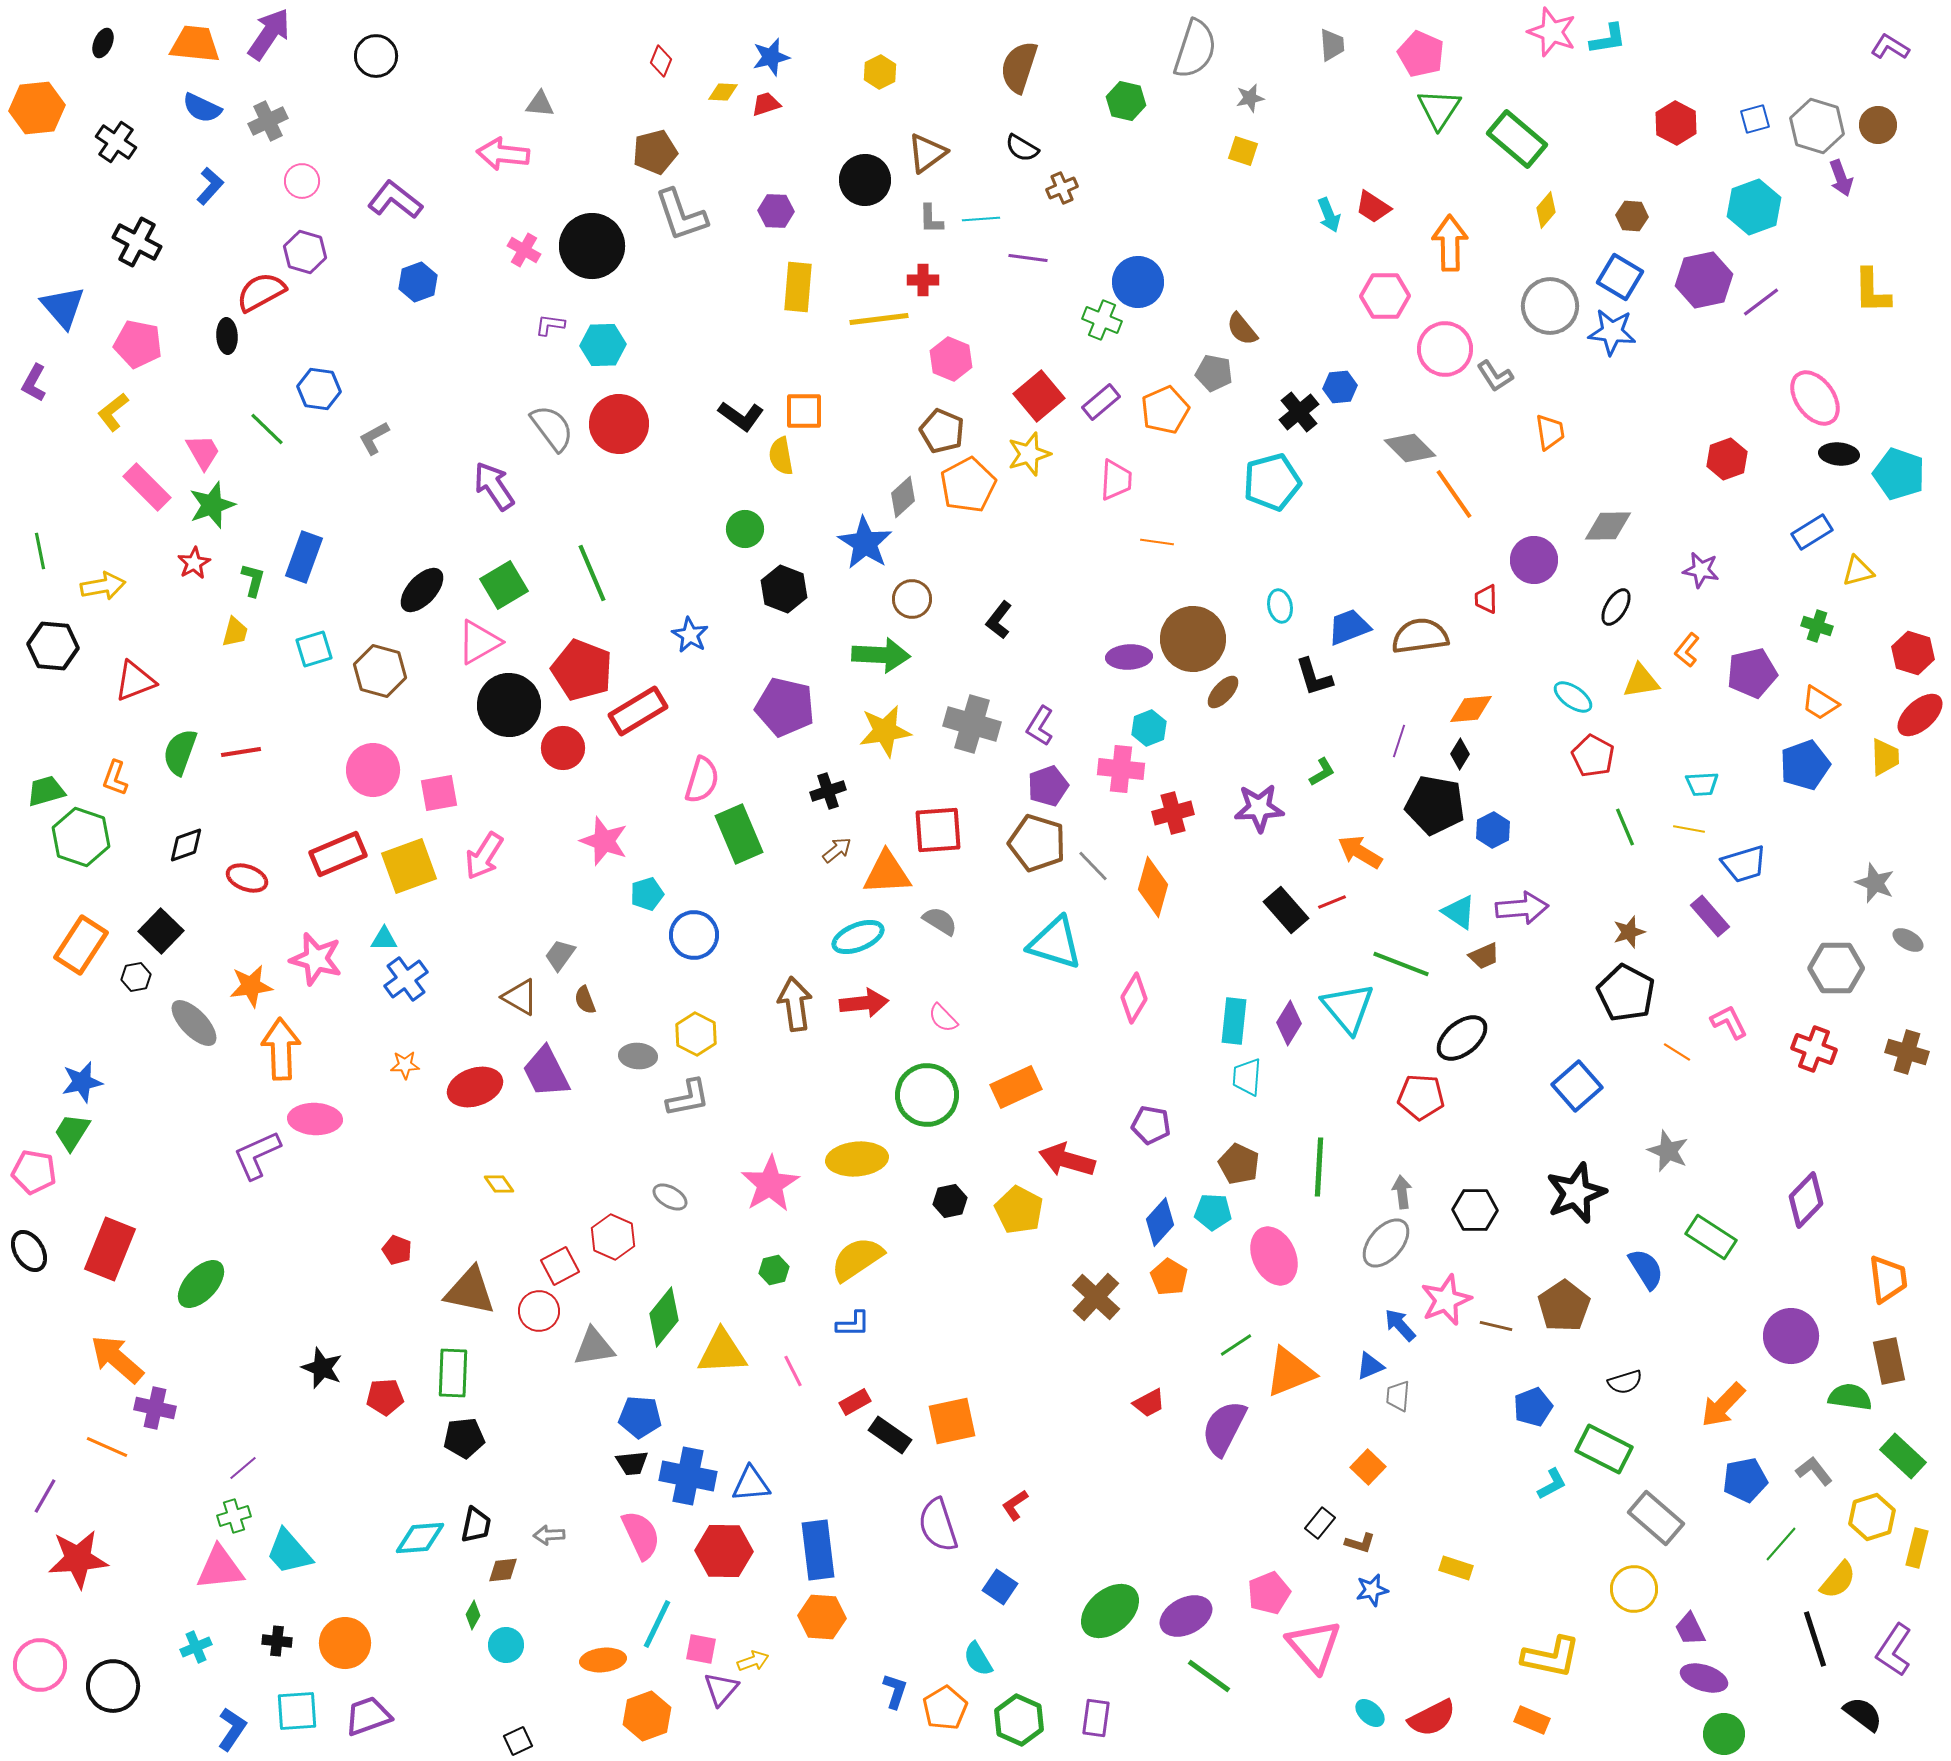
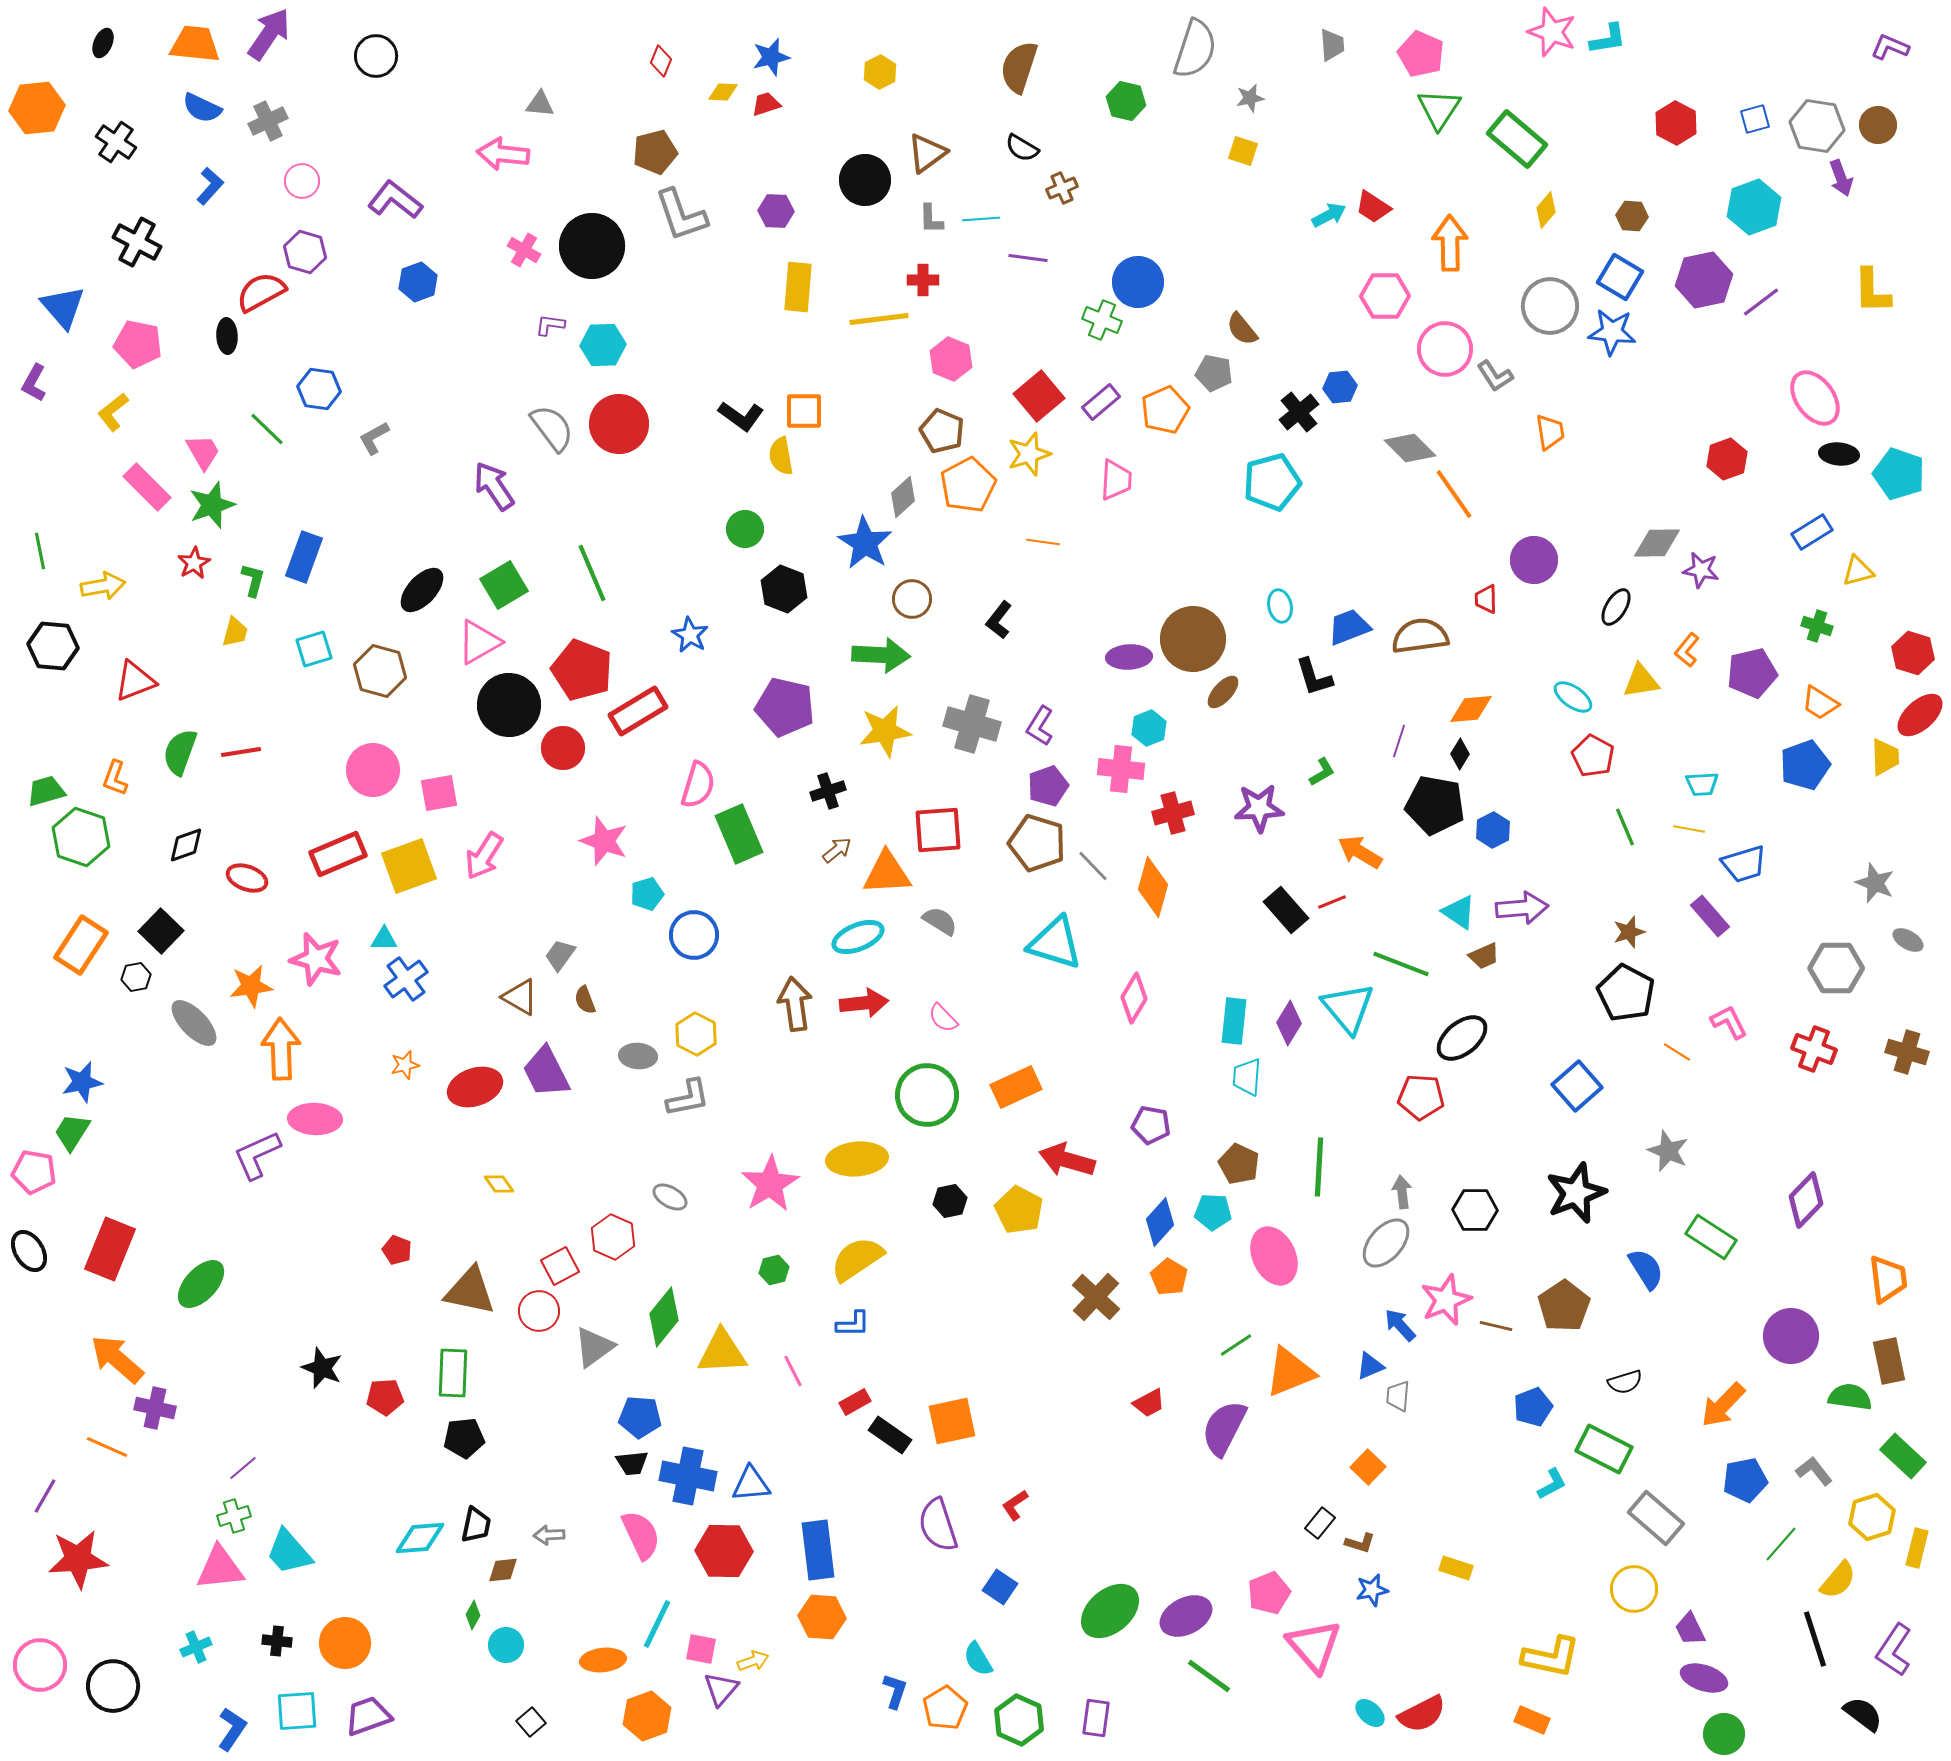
purple L-shape at (1890, 47): rotated 9 degrees counterclockwise
gray hexagon at (1817, 126): rotated 8 degrees counterclockwise
cyan arrow at (1329, 215): rotated 96 degrees counterclockwise
gray diamond at (1608, 526): moved 49 px right, 17 px down
orange line at (1157, 542): moved 114 px left
pink semicircle at (702, 780): moved 4 px left, 5 px down
orange star at (405, 1065): rotated 12 degrees counterclockwise
gray triangle at (594, 1347): rotated 27 degrees counterclockwise
red semicircle at (1432, 1718): moved 10 px left, 4 px up
black square at (518, 1741): moved 13 px right, 19 px up; rotated 16 degrees counterclockwise
